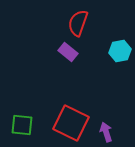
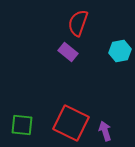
purple arrow: moved 1 px left, 1 px up
